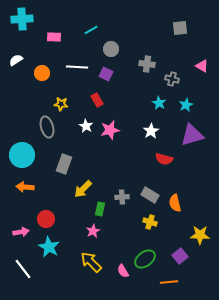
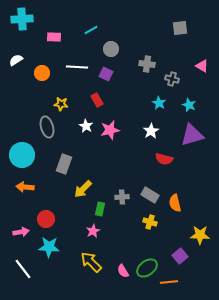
cyan star at (186, 105): moved 3 px right; rotated 24 degrees counterclockwise
cyan star at (49, 247): rotated 25 degrees counterclockwise
green ellipse at (145, 259): moved 2 px right, 9 px down
